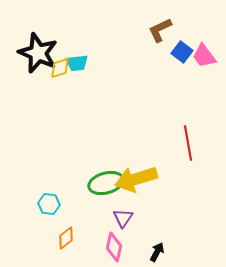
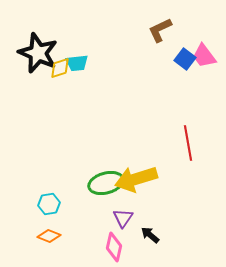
blue square: moved 3 px right, 7 px down
cyan hexagon: rotated 15 degrees counterclockwise
orange diamond: moved 17 px left, 2 px up; rotated 60 degrees clockwise
black arrow: moved 7 px left, 17 px up; rotated 78 degrees counterclockwise
